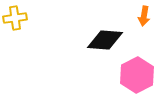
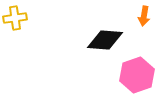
pink hexagon: rotated 8 degrees clockwise
